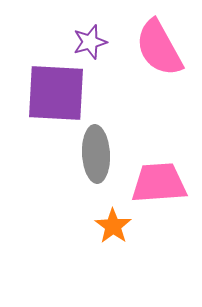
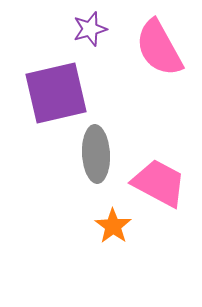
purple star: moved 13 px up
purple square: rotated 16 degrees counterclockwise
pink trapezoid: rotated 32 degrees clockwise
